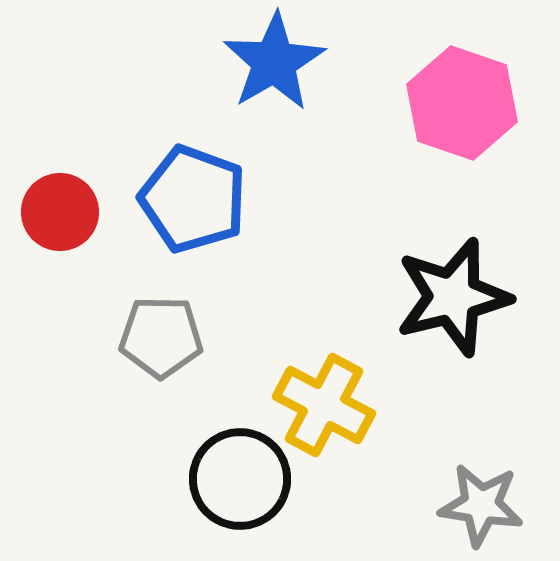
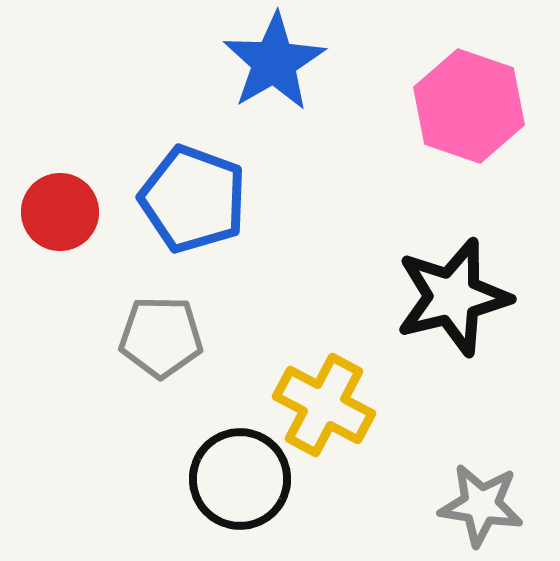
pink hexagon: moved 7 px right, 3 px down
